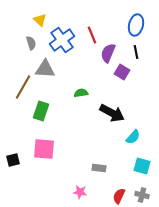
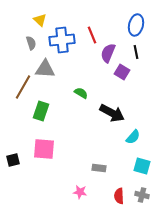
blue cross: rotated 30 degrees clockwise
green semicircle: rotated 40 degrees clockwise
red semicircle: rotated 28 degrees counterclockwise
